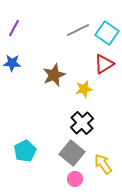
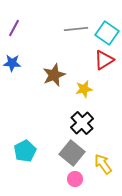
gray line: moved 2 px left, 1 px up; rotated 20 degrees clockwise
red triangle: moved 4 px up
